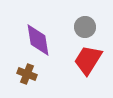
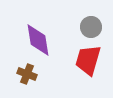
gray circle: moved 6 px right
red trapezoid: rotated 16 degrees counterclockwise
